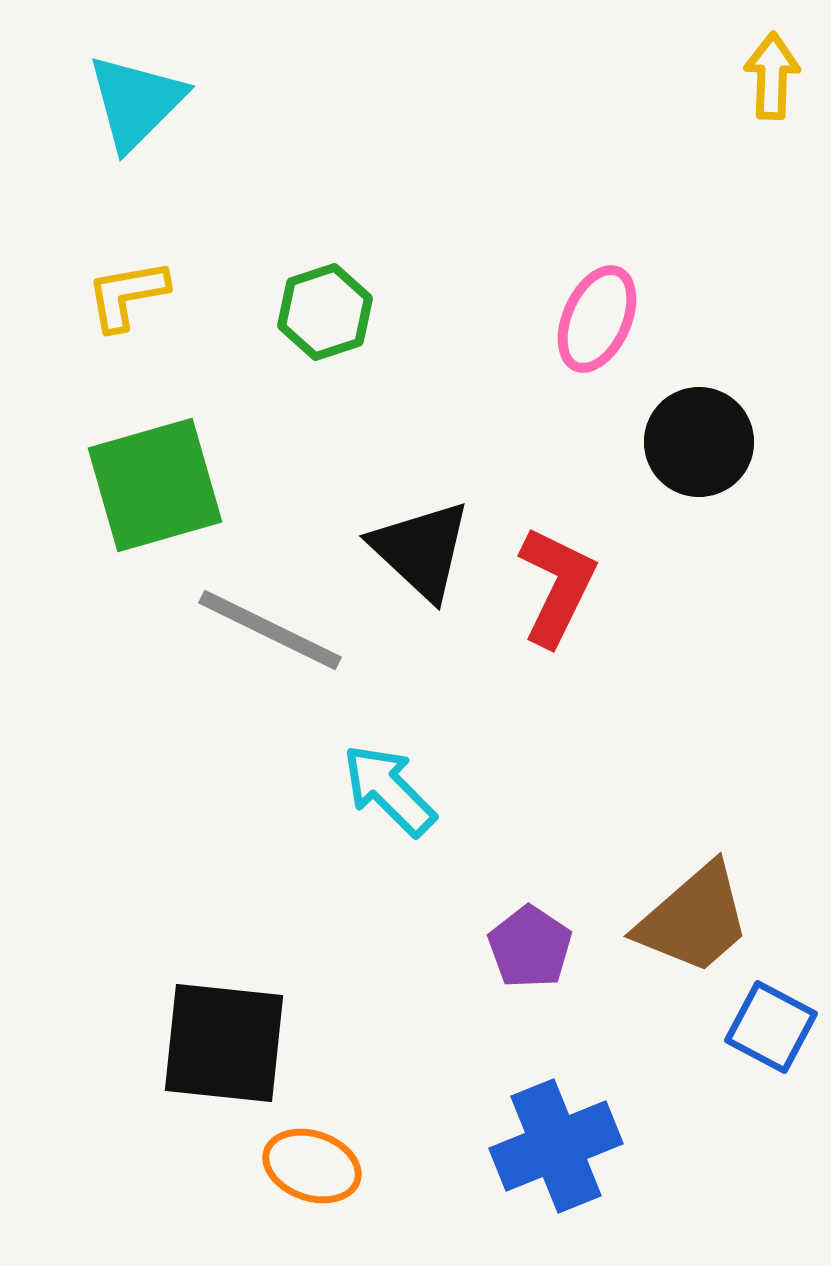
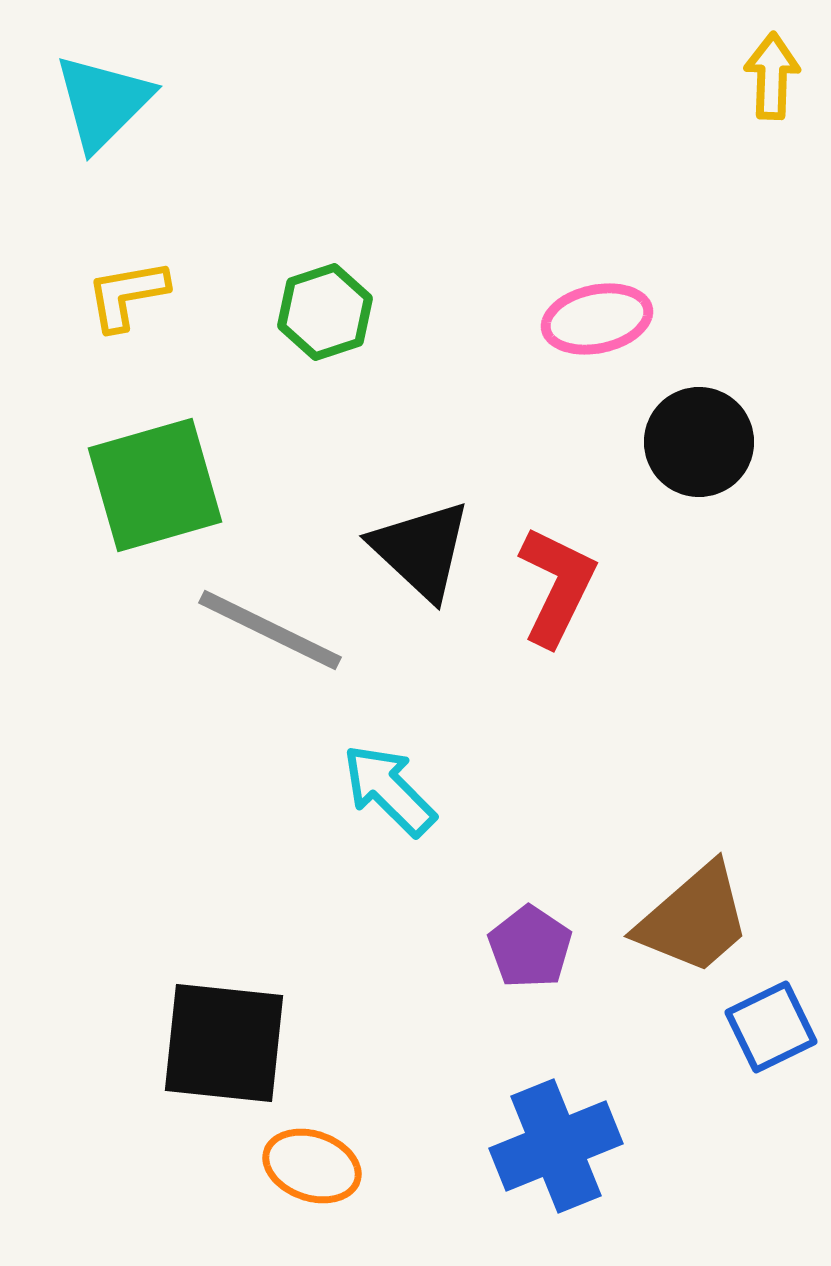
cyan triangle: moved 33 px left
pink ellipse: rotated 54 degrees clockwise
blue square: rotated 36 degrees clockwise
